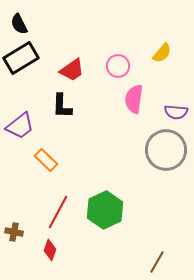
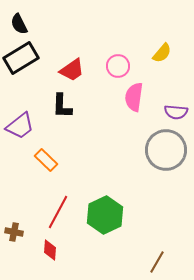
pink semicircle: moved 2 px up
green hexagon: moved 5 px down
red diamond: rotated 15 degrees counterclockwise
